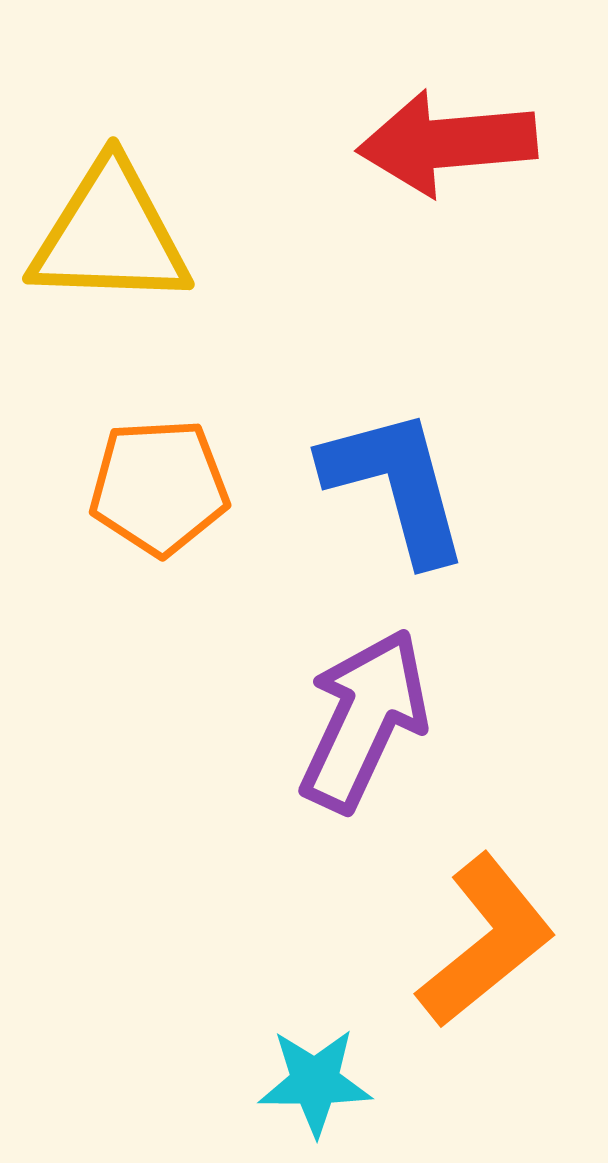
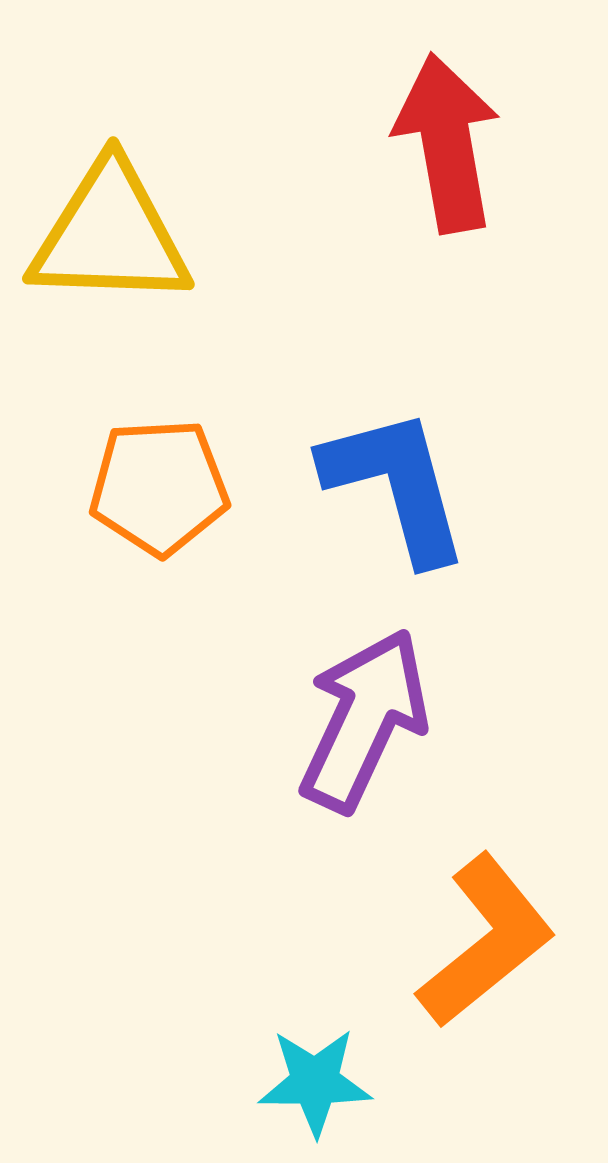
red arrow: rotated 85 degrees clockwise
